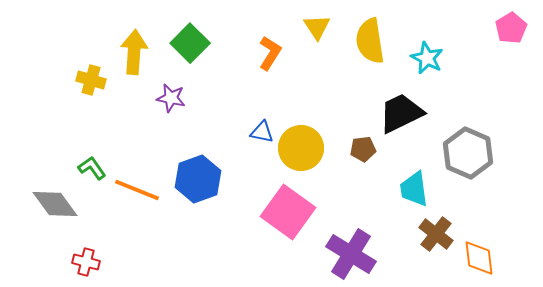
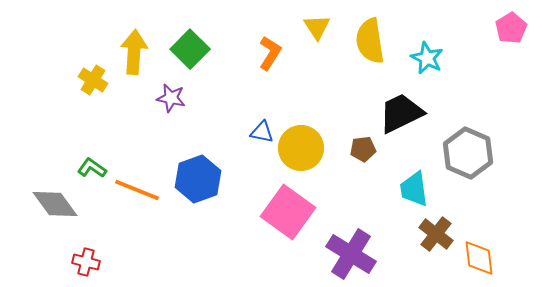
green square: moved 6 px down
yellow cross: moved 2 px right; rotated 16 degrees clockwise
green L-shape: rotated 20 degrees counterclockwise
